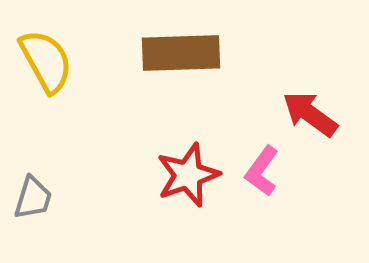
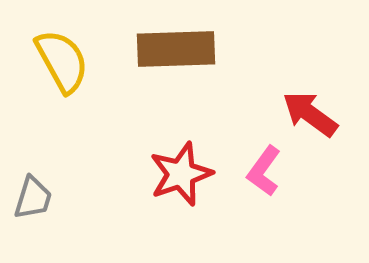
brown rectangle: moved 5 px left, 4 px up
yellow semicircle: moved 16 px right
pink L-shape: moved 2 px right
red star: moved 7 px left, 1 px up
